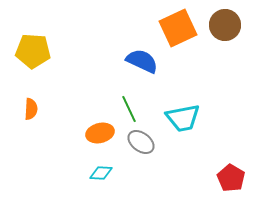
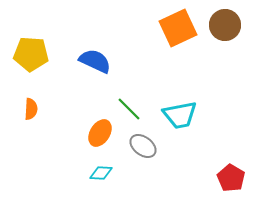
yellow pentagon: moved 2 px left, 3 px down
blue semicircle: moved 47 px left
green line: rotated 20 degrees counterclockwise
cyan trapezoid: moved 3 px left, 3 px up
orange ellipse: rotated 44 degrees counterclockwise
gray ellipse: moved 2 px right, 4 px down
